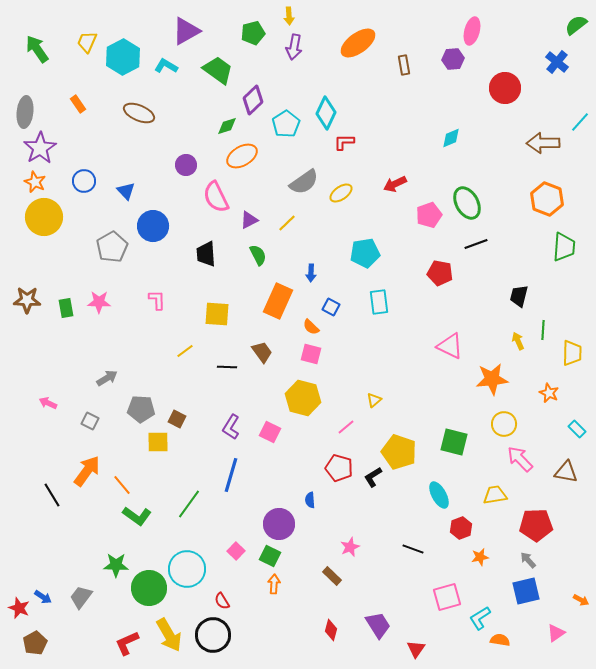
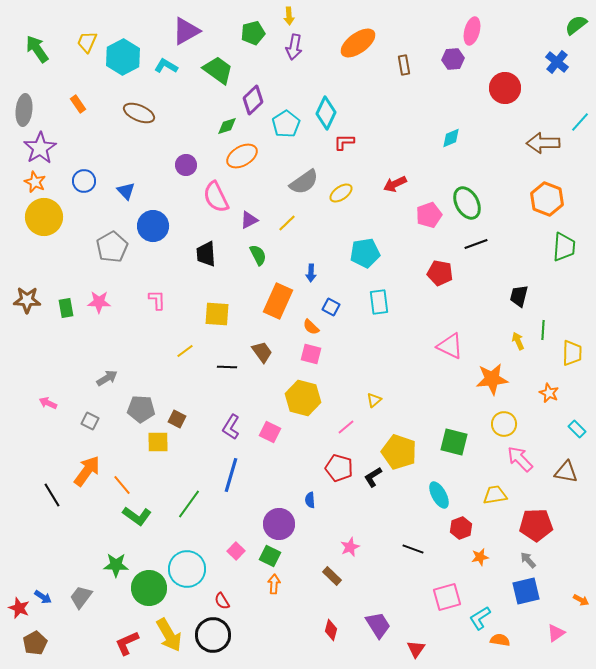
gray ellipse at (25, 112): moved 1 px left, 2 px up
